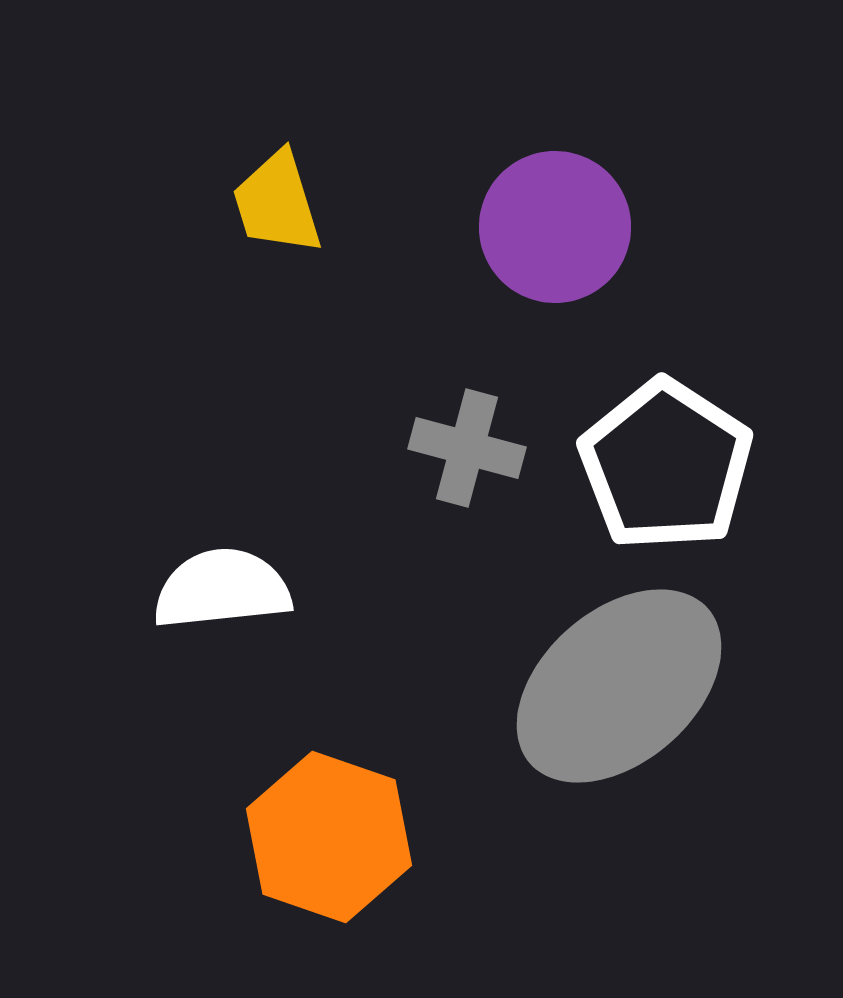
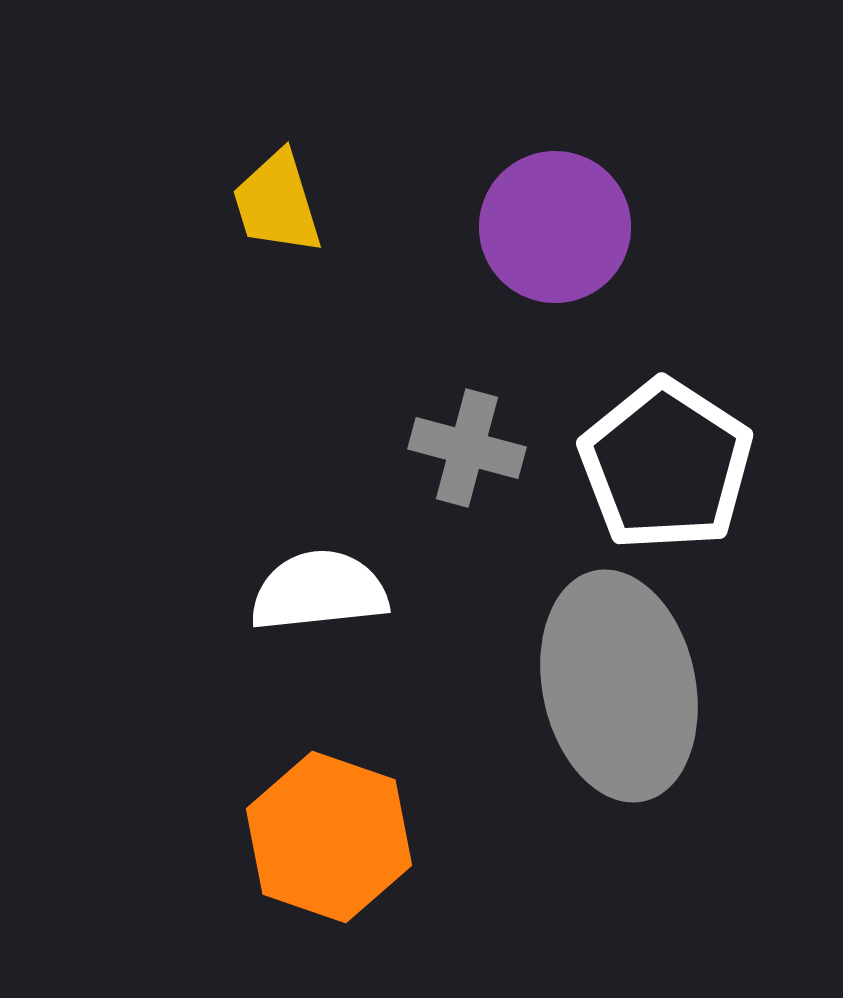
white semicircle: moved 97 px right, 2 px down
gray ellipse: rotated 61 degrees counterclockwise
